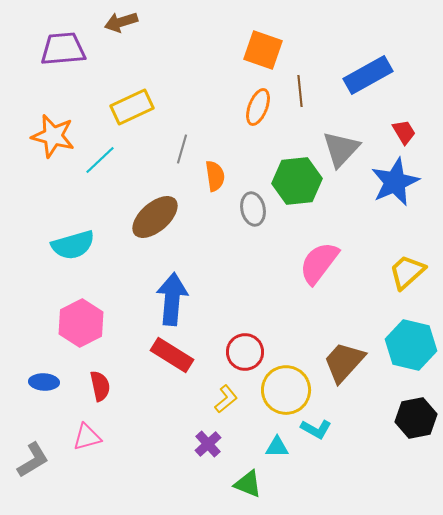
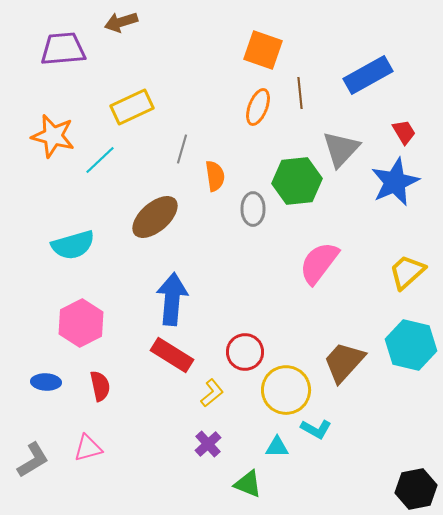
brown line: moved 2 px down
gray ellipse: rotated 12 degrees clockwise
blue ellipse: moved 2 px right
yellow L-shape: moved 14 px left, 6 px up
black hexagon: moved 71 px down
pink triangle: moved 1 px right, 11 px down
